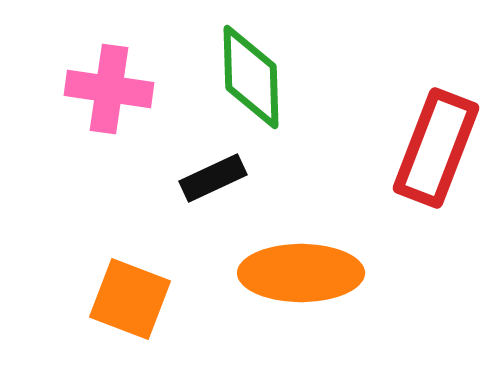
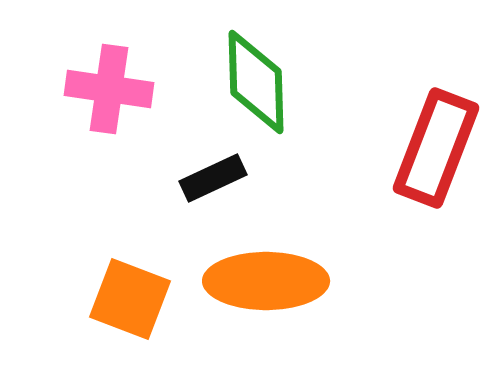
green diamond: moved 5 px right, 5 px down
orange ellipse: moved 35 px left, 8 px down
